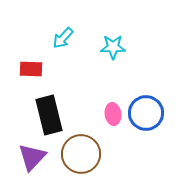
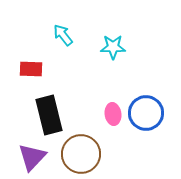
cyan arrow: moved 3 px up; rotated 100 degrees clockwise
